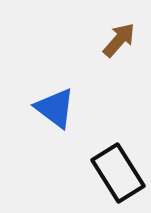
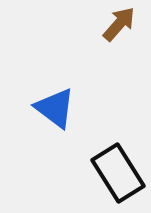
brown arrow: moved 16 px up
